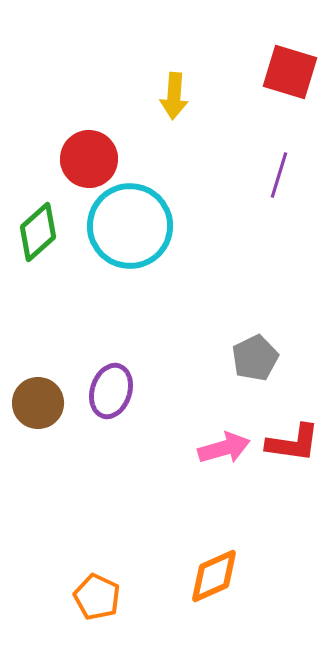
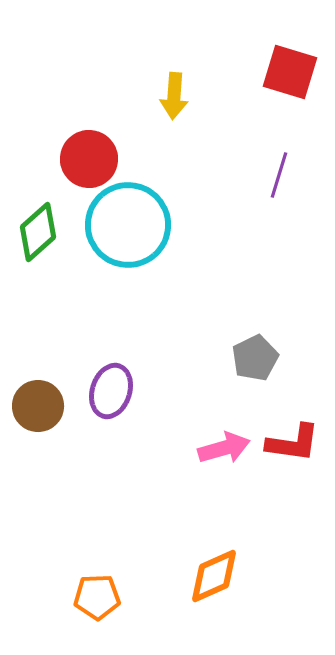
cyan circle: moved 2 px left, 1 px up
brown circle: moved 3 px down
orange pentagon: rotated 27 degrees counterclockwise
